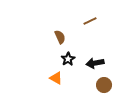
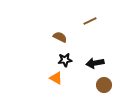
brown semicircle: rotated 40 degrees counterclockwise
black star: moved 3 px left, 1 px down; rotated 24 degrees clockwise
